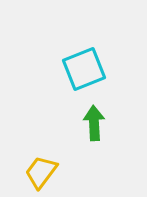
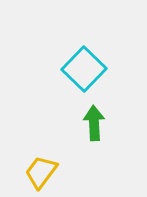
cyan square: rotated 24 degrees counterclockwise
